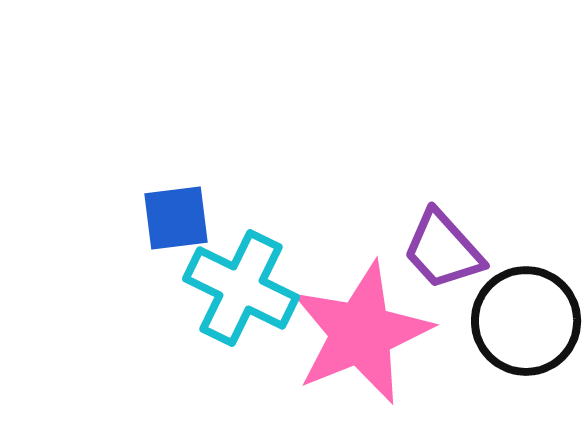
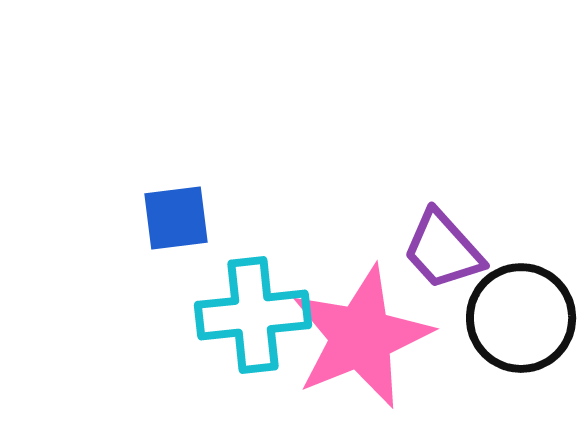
cyan cross: moved 12 px right, 27 px down; rotated 32 degrees counterclockwise
black circle: moved 5 px left, 3 px up
pink star: moved 4 px down
